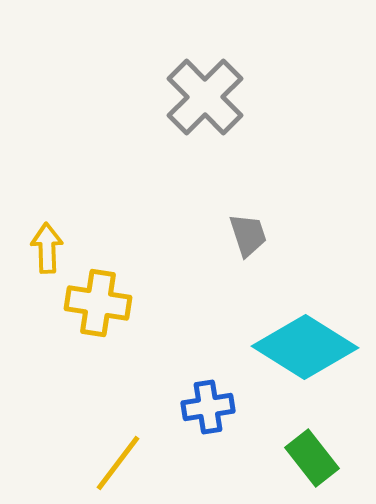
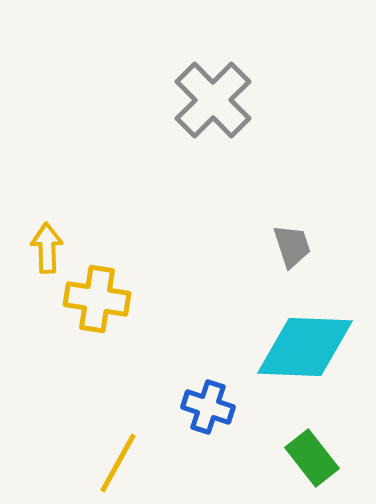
gray cross: moved 8 px right, 3 px down
gray trapezoid: moved 44 px right, 11 px down
yellow cross: moved 1 px left, 4 px up
cyan diamond: rotated 30 degrees counterclockwise
blue cross: rotated 27 degrees clockwise
yellow line: rotated 8 degrees counterclockwise
